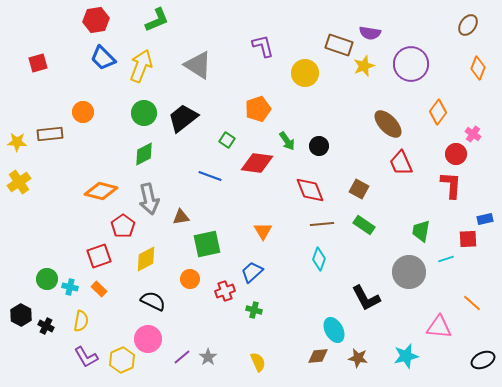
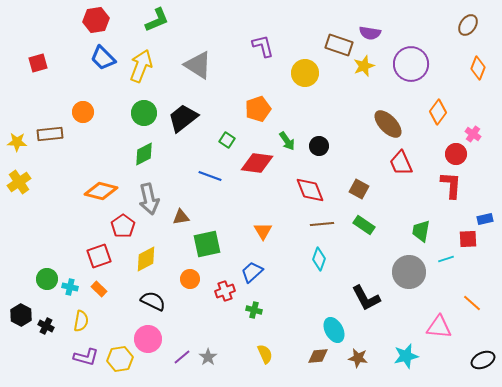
purple L-shape at (86, 357): rotated 45 degrees counterclockwise
yellow hexagon at (122, 360): moved 2 px left, 1 px up; rotated 15 degrees clockwise
yellow semicircle at (258, 362): moved 7 px right, 8 px up
